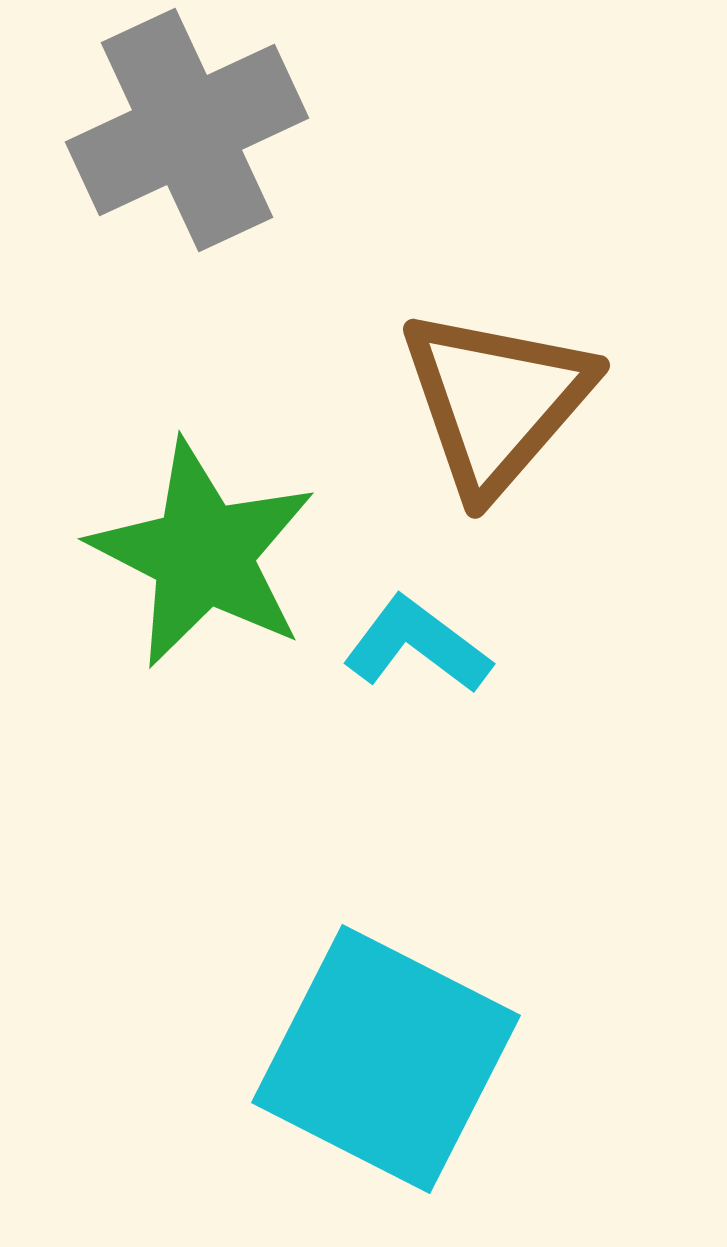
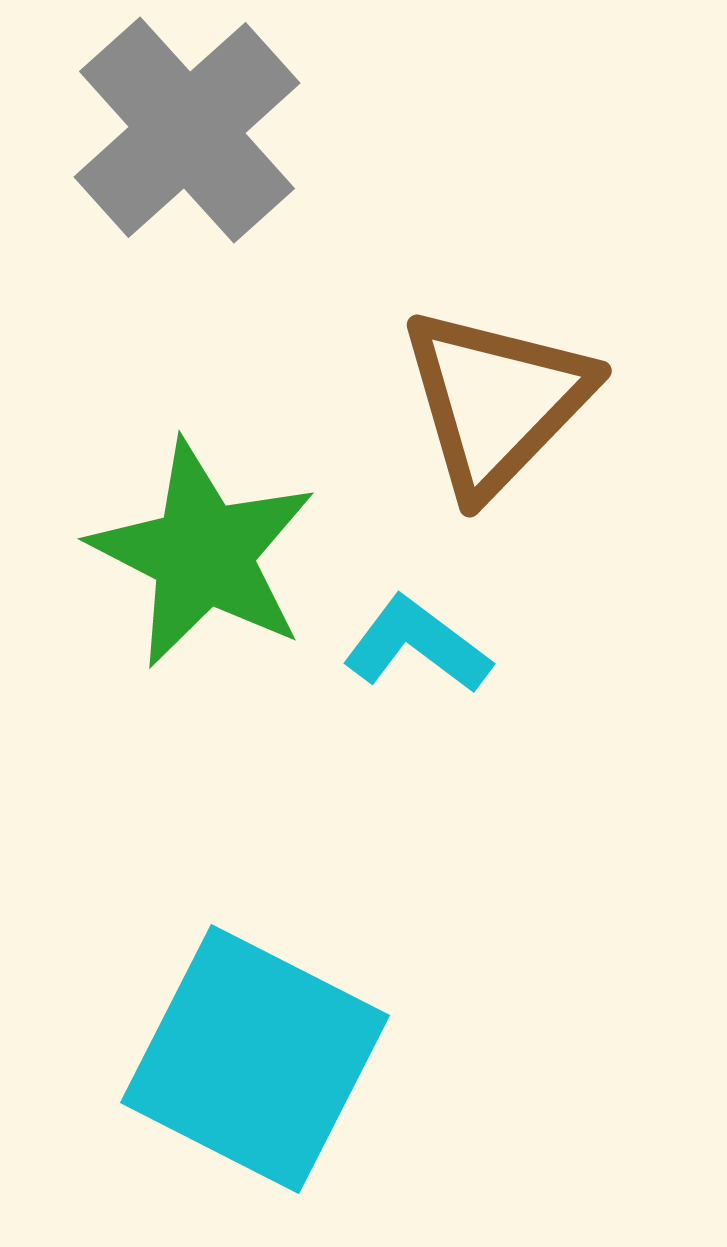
gray cross: rotated 17 degrees counterclockwise
brown triangle: rotated 3 degrees clockwise
cyan square: moved 131 px left
